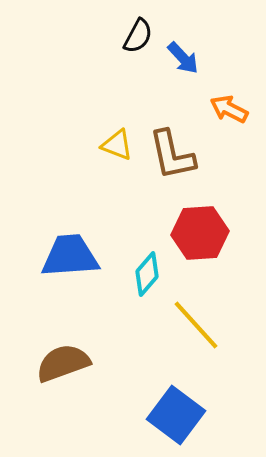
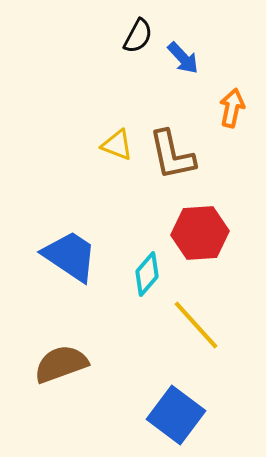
orange arrow: moved 3 px right, 1 px up; rotated 75 degrees clockwise
blue trapezoid: rotated 38 degrees clockwise
brown semicircle: moved 2 px left, 1 px down
